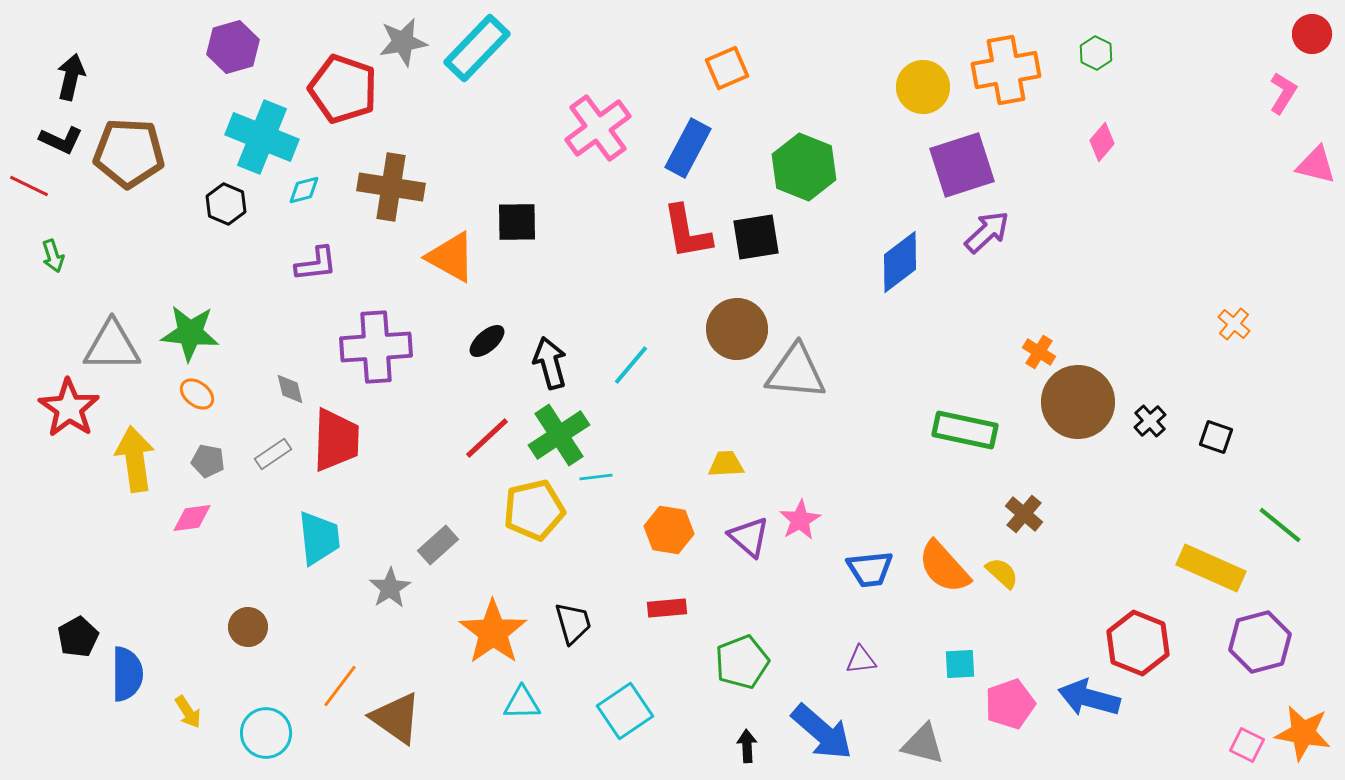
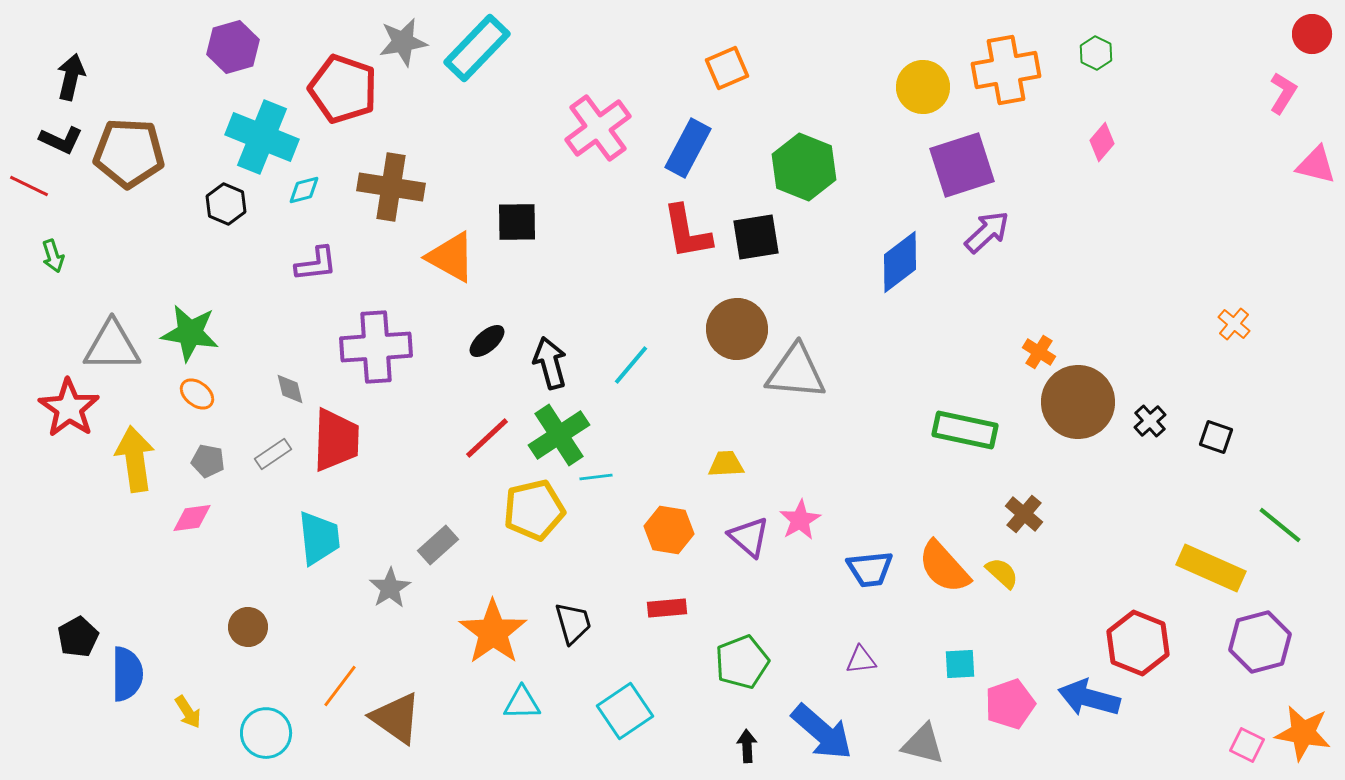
green star at (190, 333): rotated 4 degrees clockwise
